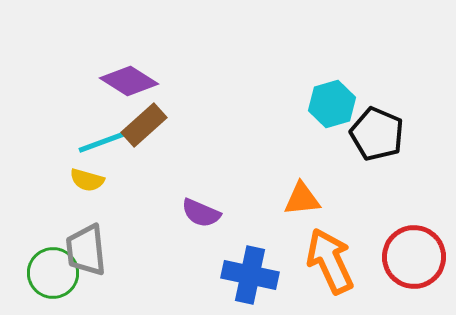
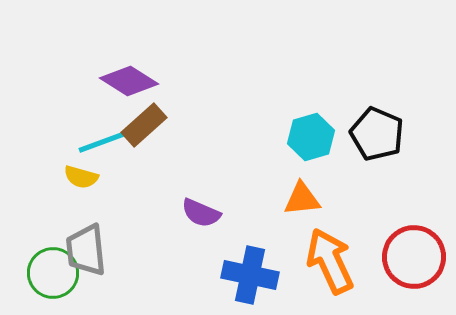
cyan hexagon: moved 21 px left, 33 px down
yellow semicircle: moved 6 px left, 3 px up
